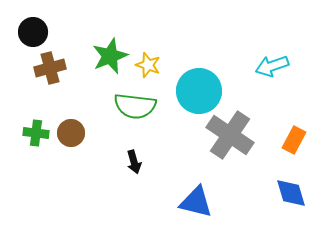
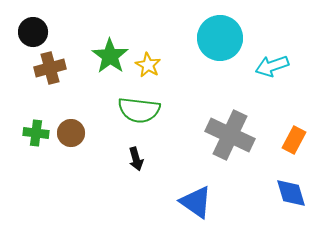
green star: rotated 15 degrees counterclockwise
yellow star: rotated 10 degrees clockwise
cyan circle: moved 21 px right, 53 px up
green semicircle: moved 4 px right, 4 px down
gray cross: rotated 9 degrees counterclockwise
black arrow: moved 2 px right, 3 px up
blue triangle: rotated 21 degrees clockwise
